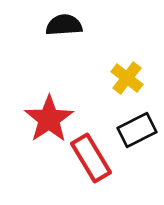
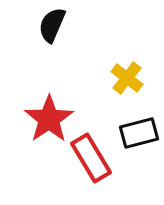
black semicircle: moved 12 px left; rotated 63 degrees counterclockwise
black rectangle: moved 2 px right, 3 px down; rotated 12 degrees clockwise
